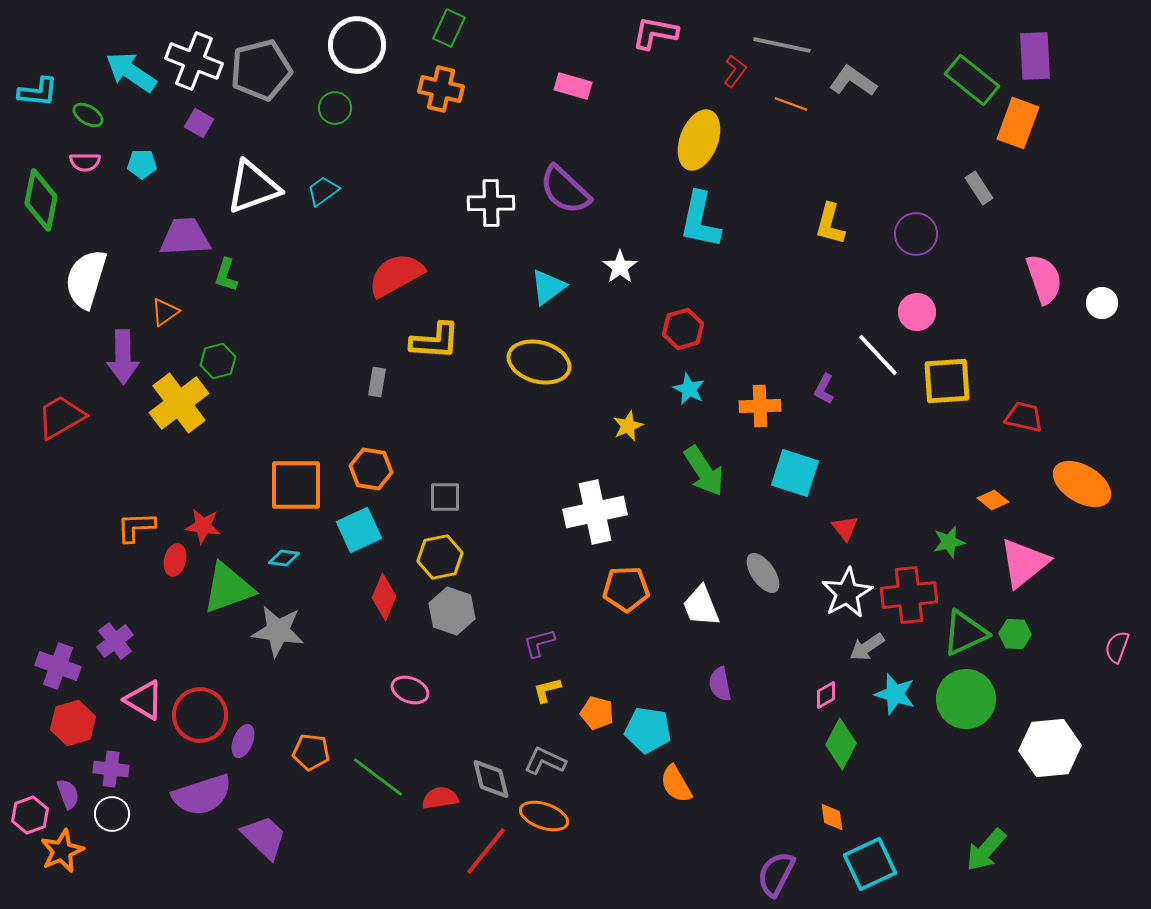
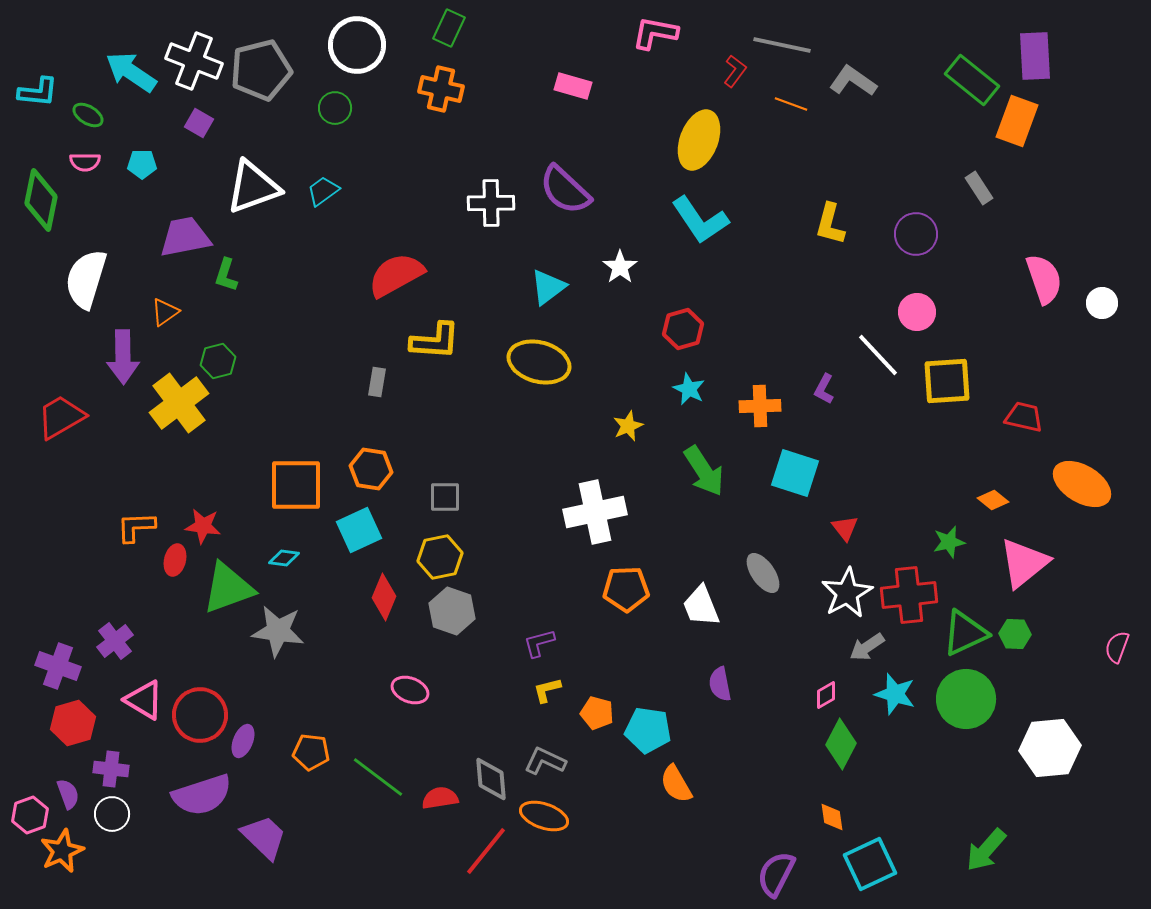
orange rectangle at (1018, 123): moved 1 px left, 2 px up
cyan L-shape at (700, 220): rotated 46 degrees counterclockwise
purple trapezoid at (185, 237): rotated 8 degrees counterclockwise
gray diamond at (491, 779): rotated 9 degrees clockwise
